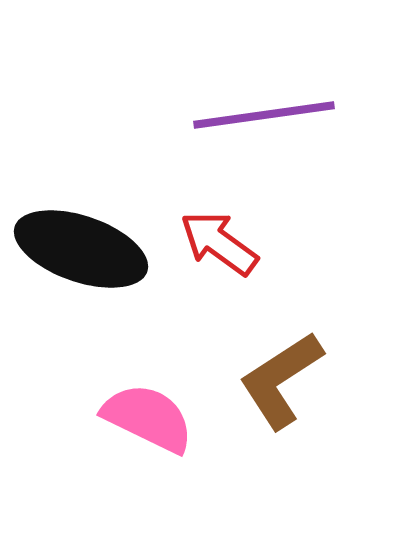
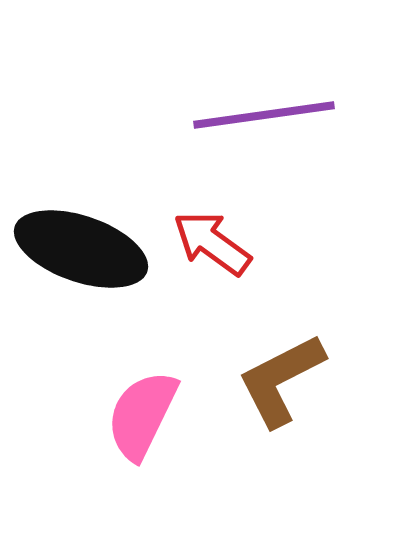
red arrow: moved 7 px left
brown L-shape: rotated 6 degrees clockwise
pink semicircle: moved 6 px left, 3 px up; rotated 90 degrees counterclockwise
